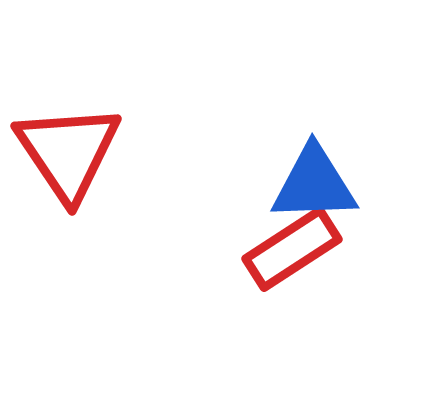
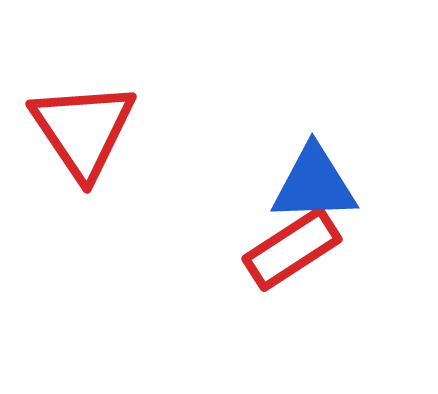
red triangle: moved 15 px right, 22 px up
